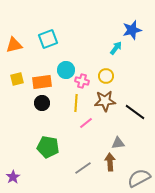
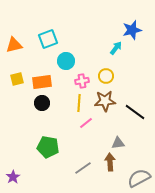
cyan circle: moved 9 px up
pink cross: rotated 24 degrees counterclockwise
yellow line: moved 3 px right
